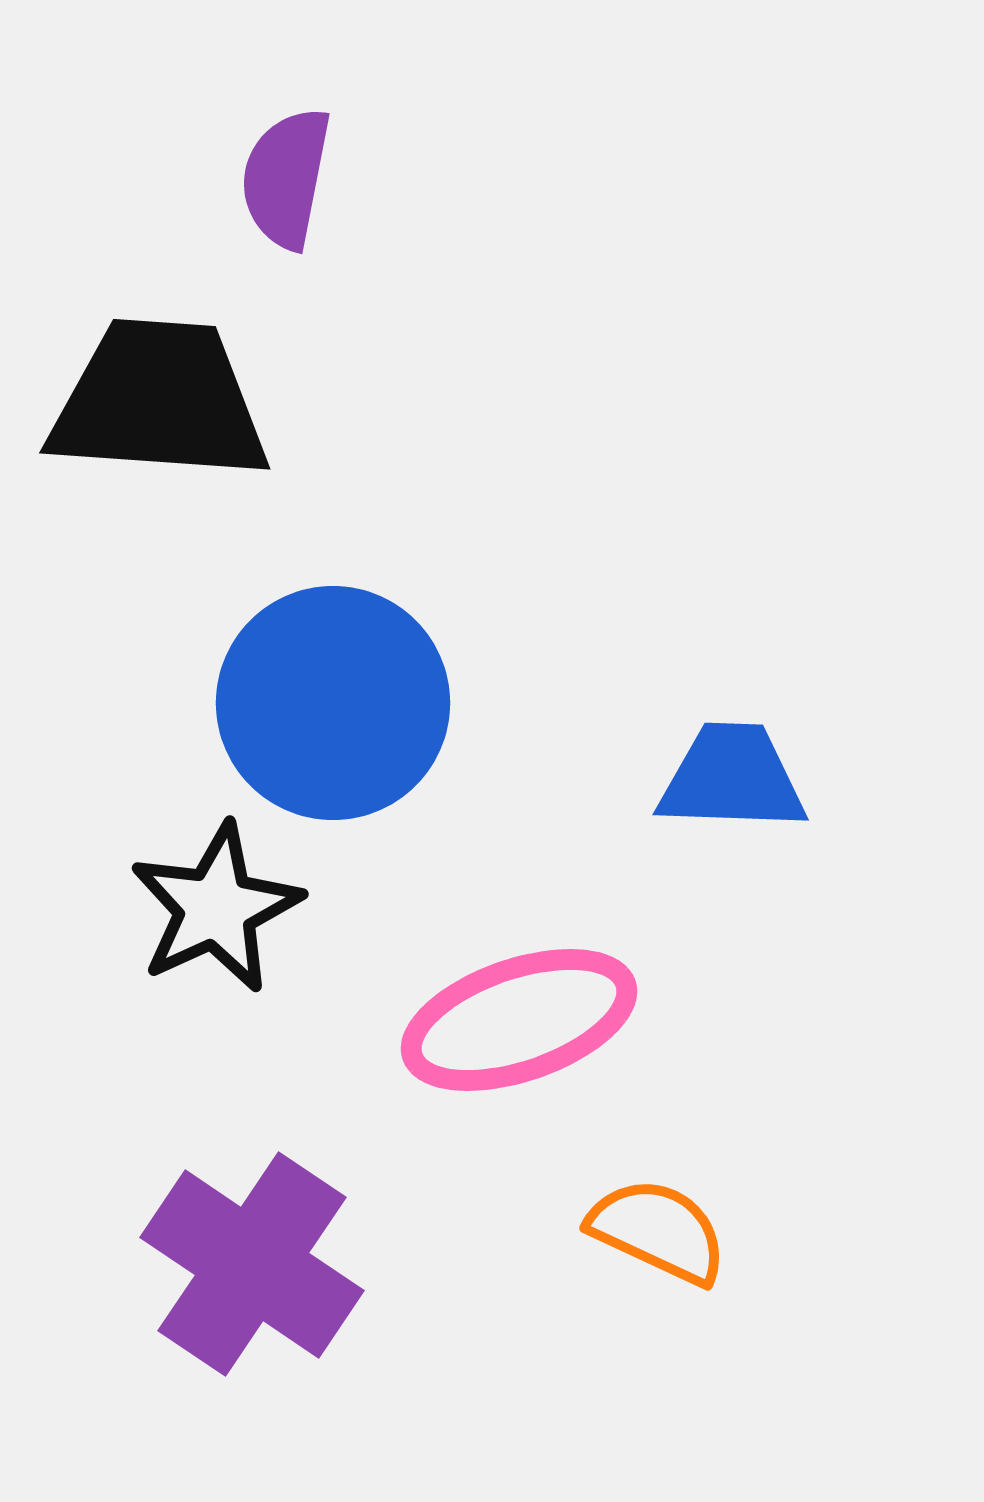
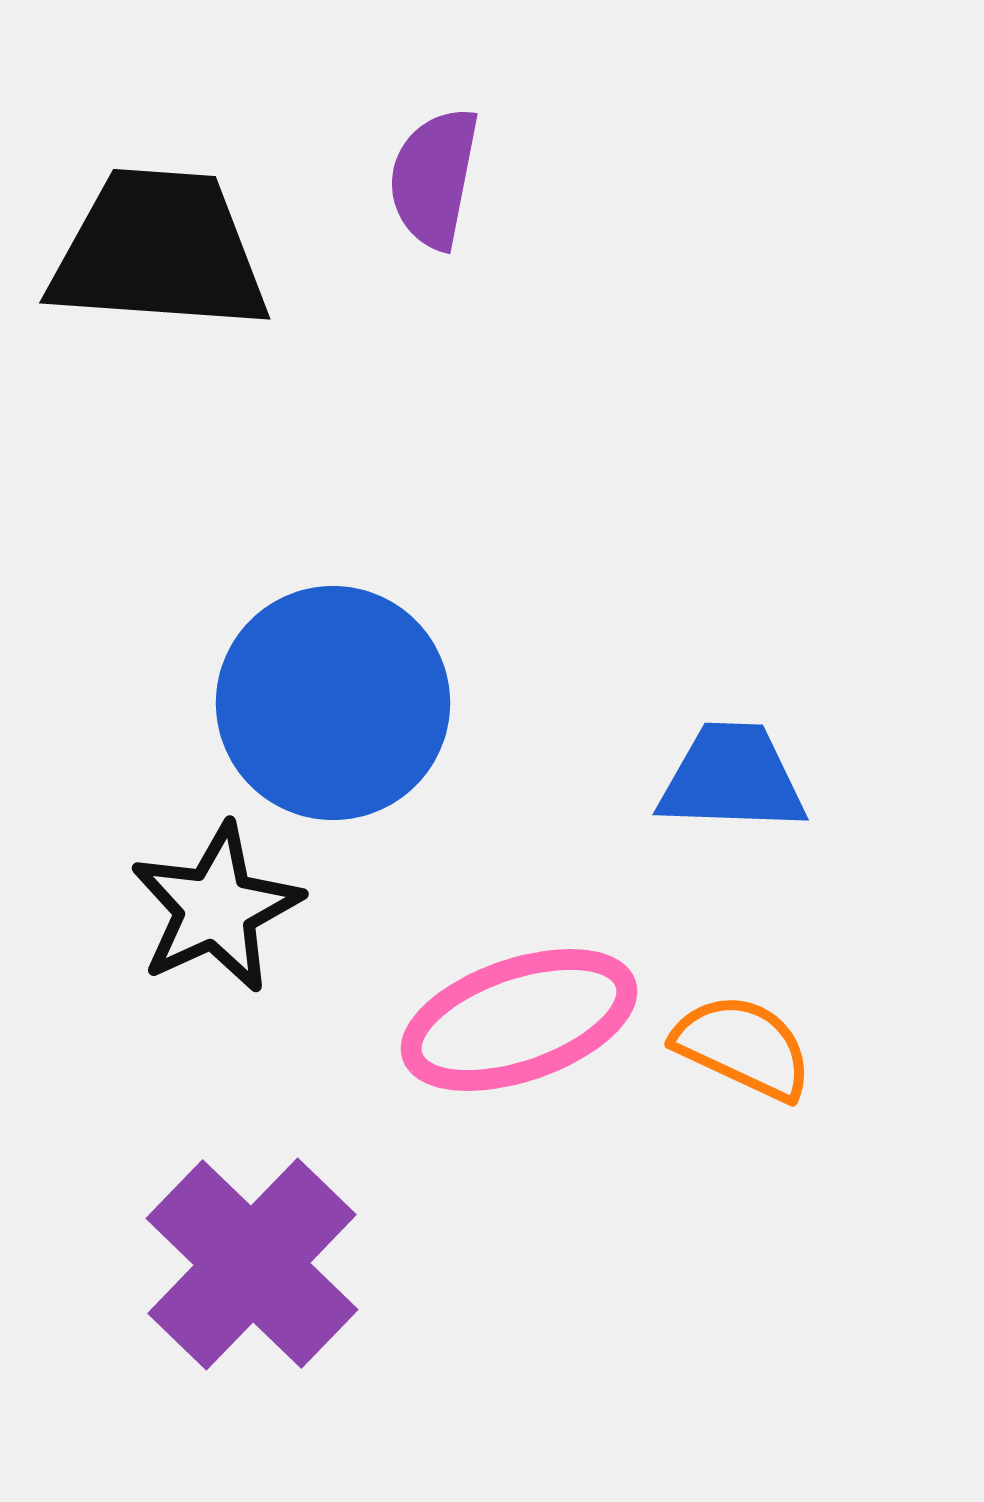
purple semicircle: moved 148 px right
black trapezoid: moved 150 px up
orange semicircle: moved 85 px right, 184 px up
purple cross: rotated 10 degrees clockwise
